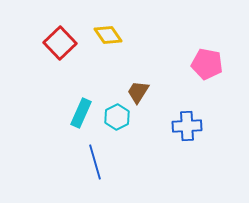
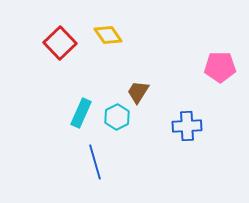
pink pentagon: moved 13 px right, 3 px down; rotated 12 degrees counterclockwise
